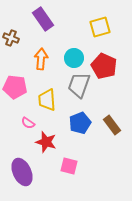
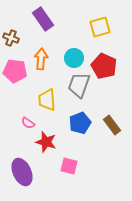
pink pentagon: moved 16 px up
